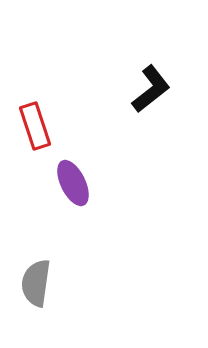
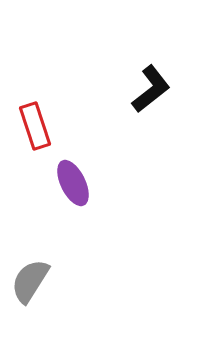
gray semicircle: moved 6 px left, 2 px up; rotated 24 degrees clockwise
